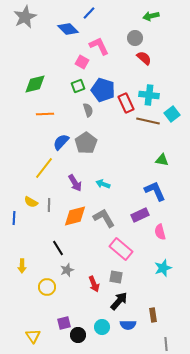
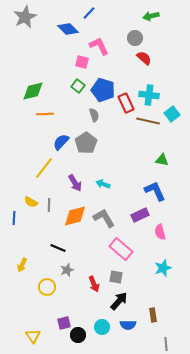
pink square at (82, 62): rotated 16 degrees counterclockwise
green diamond at (35, 84): moved 2 px left, 7 px down
green square at (78, 86): rotated 32 degrees counterclockwise
gray semicircle at (88, 110): moved 6 px right, 5 px down
black line at (58, 248): rotated 35 degrees counterclockwise
yellow arrow at (22, 266): moved 1 px up; rotated 24 degrees clockwise
